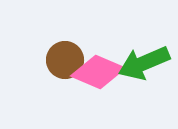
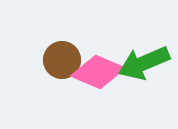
brown circle: moved 3 px left
